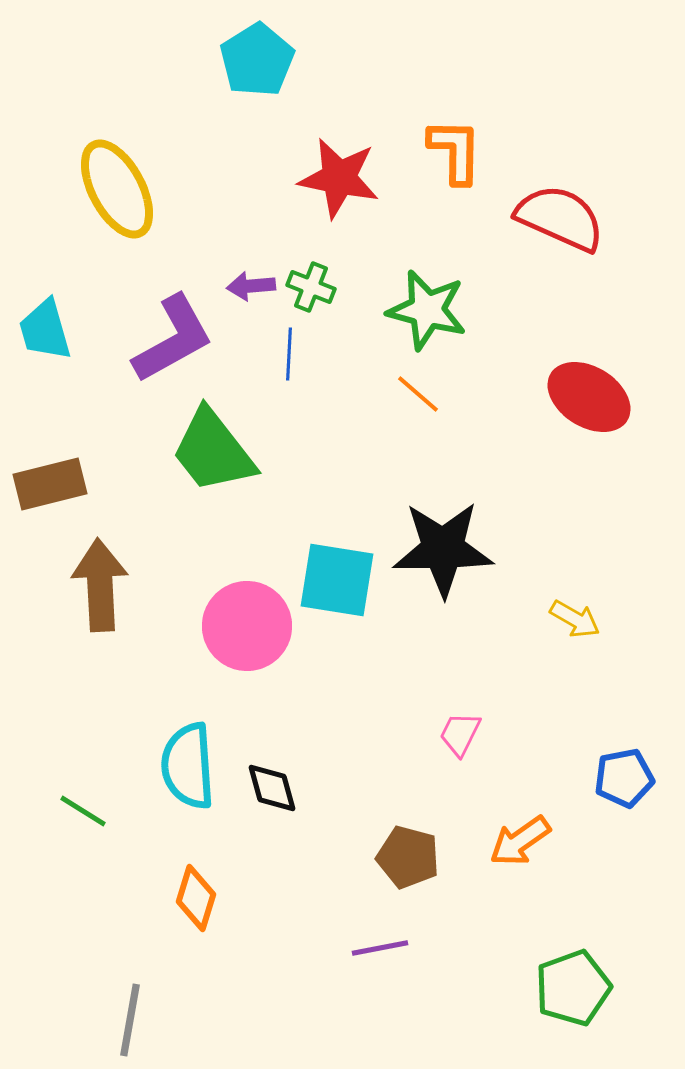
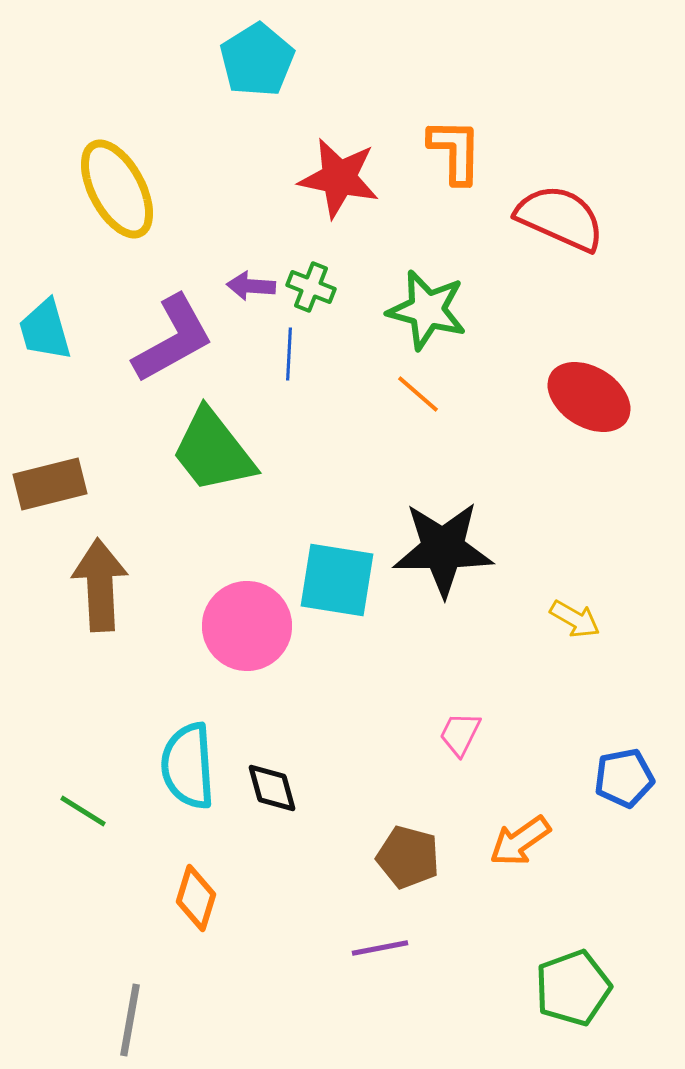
purple arrow: rotated 9 degrees clockwise
